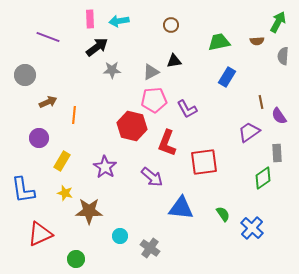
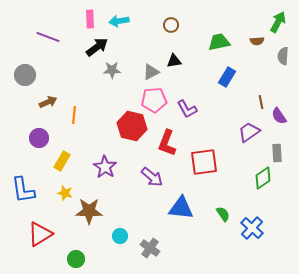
red triangle: rotated 8 degrees counterclockwise
